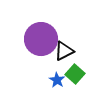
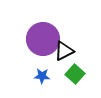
purple circle: moved 2 px right
blue star: moved 15 px left, 4 px up; rotated 28 degrees counterclockwise
